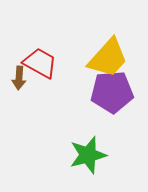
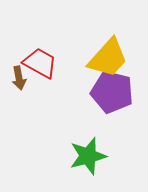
brown arrow: rotated 15 degrees counterclockwise
purple pentagon: rotated 18 degrees clockwise
green star: moved 1 px down
